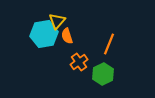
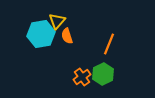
cyan hexagon: moved 3 px left
orange cross: moved 3 px right, 15 px down
